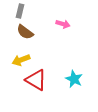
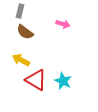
yellow arrow: rotated 48 degrees clockwise
cyan star: moved 11 px left, 2 px down
